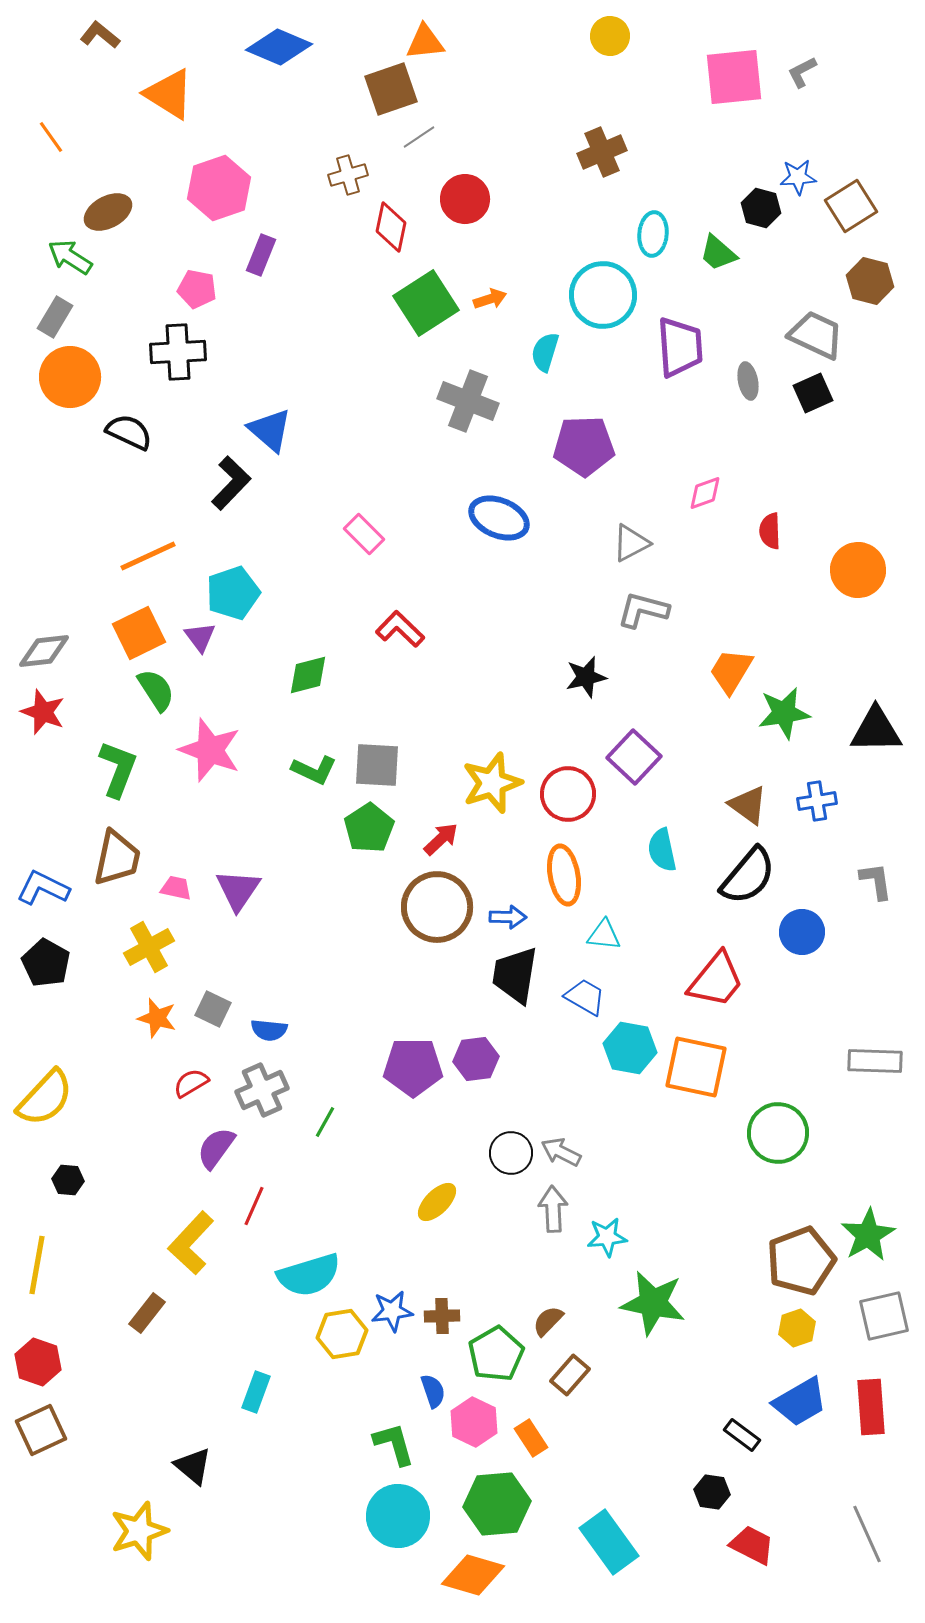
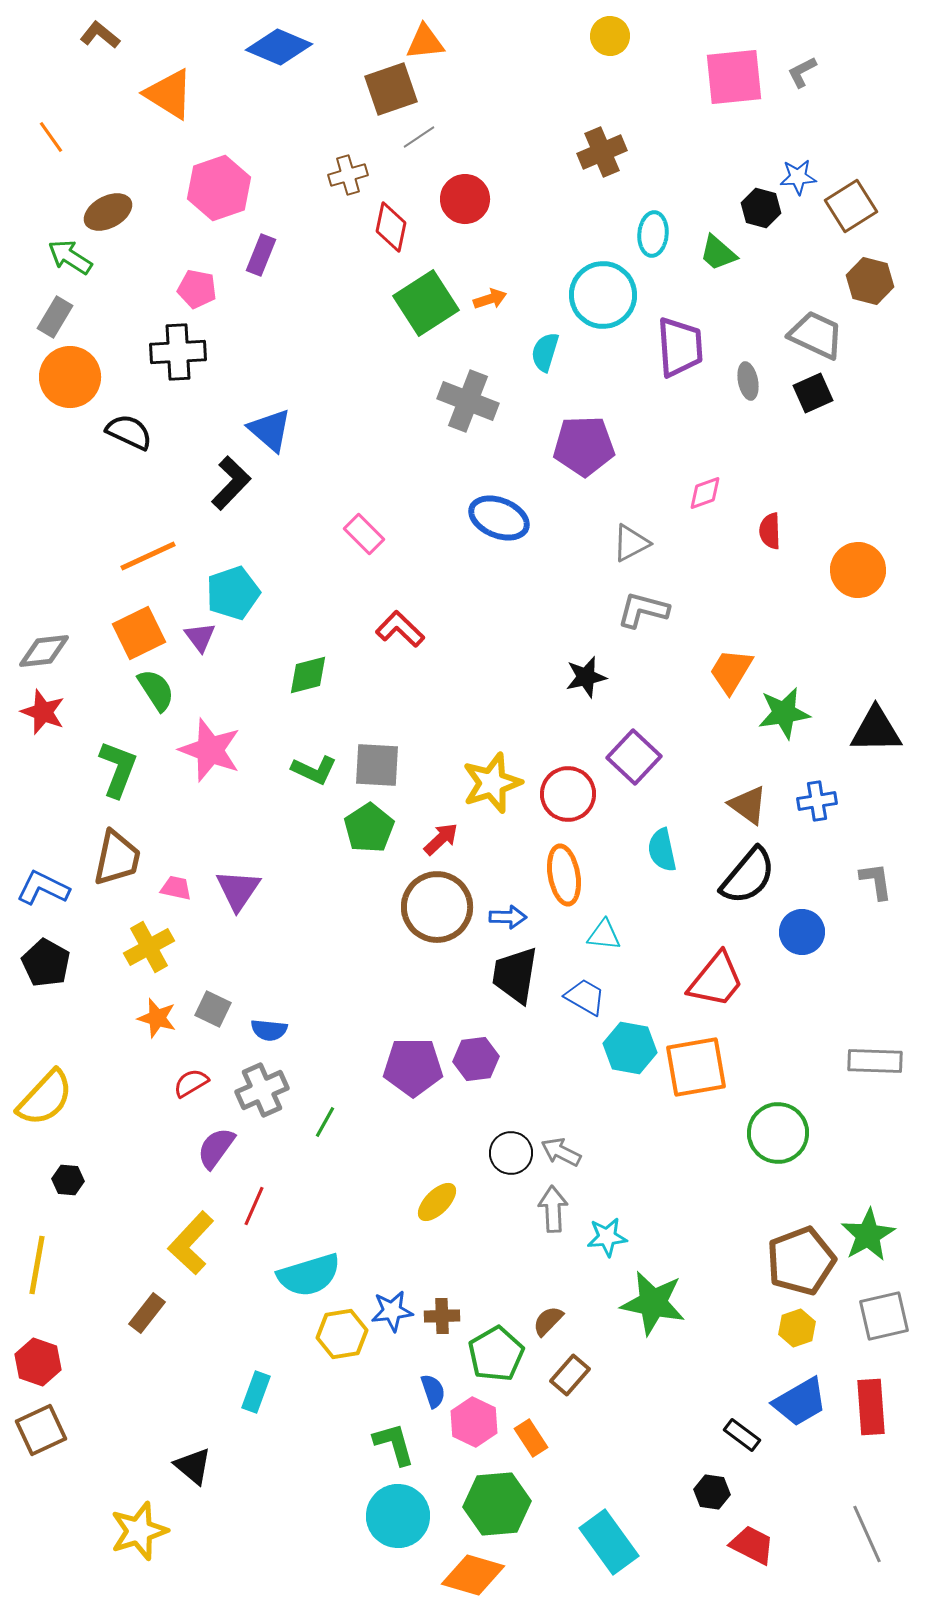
orange square at (696, 1067): rotated 22 degrees counterclockwise
